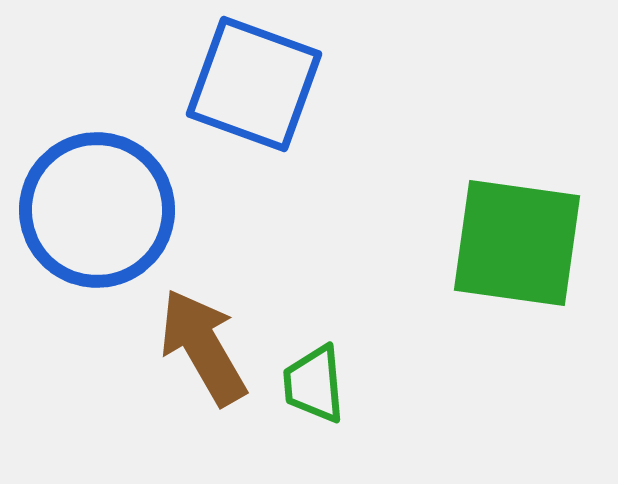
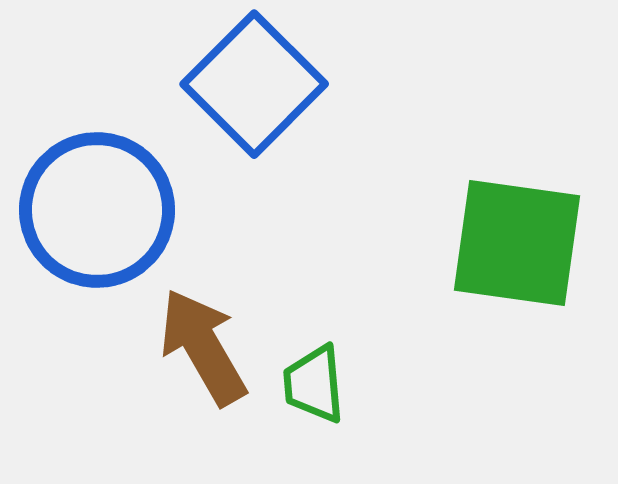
blue square: rotated 25 degrees clockwise
